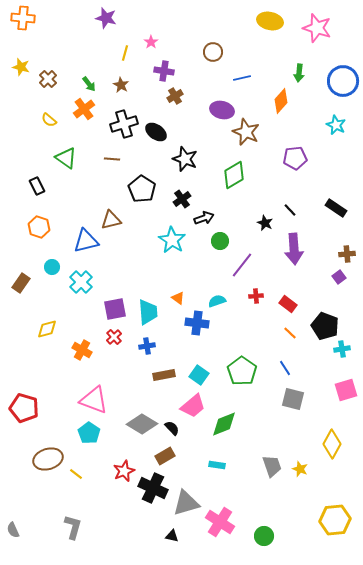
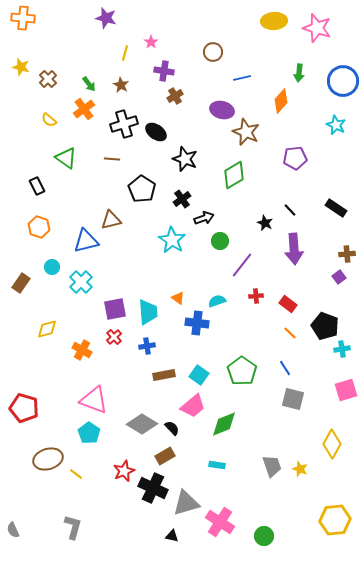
yellow ellipse at (270, 21): moved 4 px right; rotated 15 degrees counterclockwise
